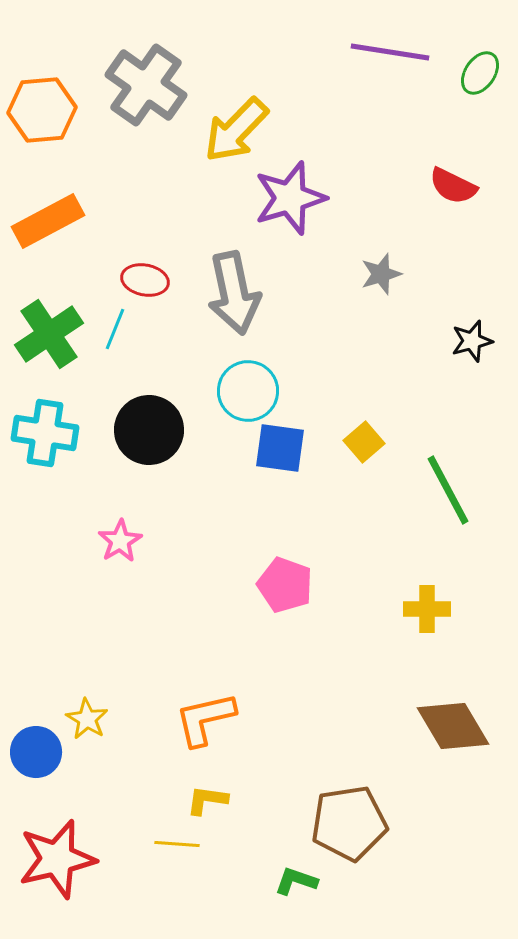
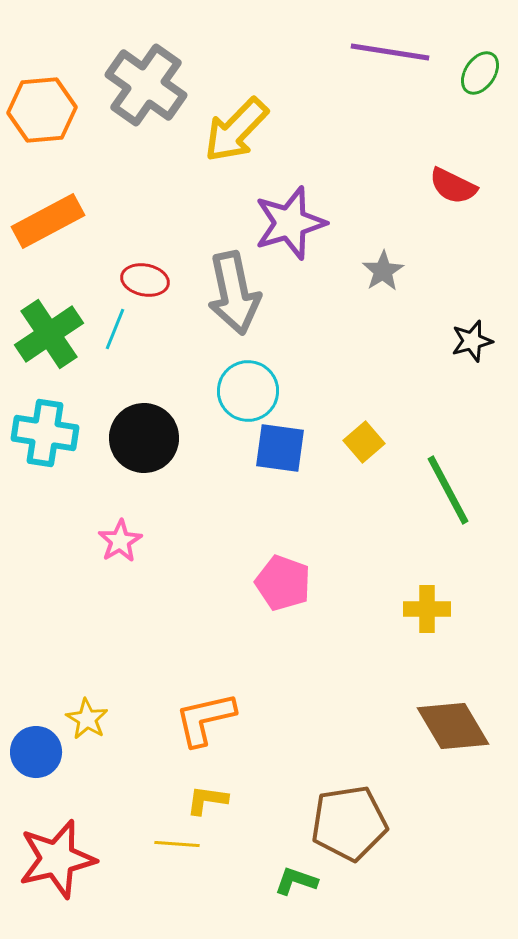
purple star: moved 25 px down
gray star: moved 2 px right, 3 px up; rotated 15 degrees counterclockwise
black circle: moved 5 px left, 8 px down
pink pentagon: moved 2 px left, 2 px up
